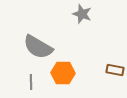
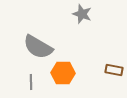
brown rectangle: moved 1 px left
